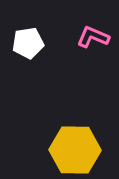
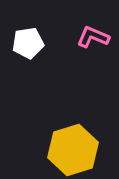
yellow hexagon: moved 2 px left; rotated 18 degrees counterclockwise
